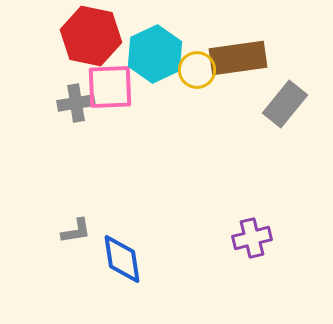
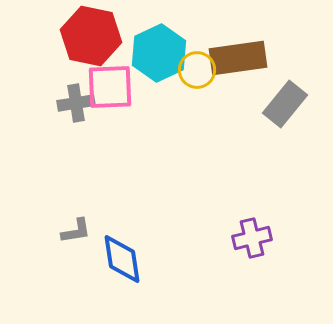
cyan hexagon: moved 4 px right, 1 px up
